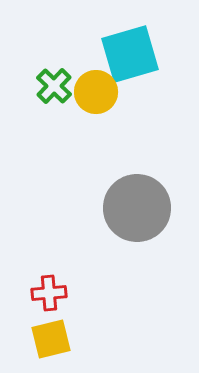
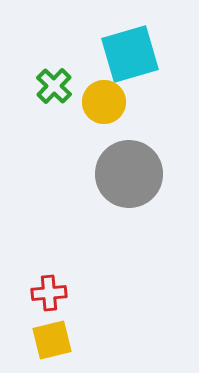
yellow circle: moved 8 px right, 10 px down
gray circle: moved 8 px left, 34 px up
yellow square: moved 1 px right, 1 px down
